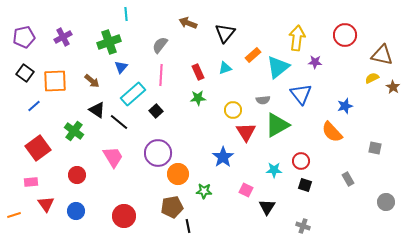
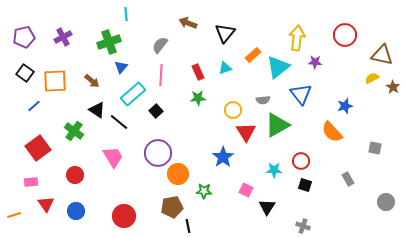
red circle at (77, 175): moved 2 px left
